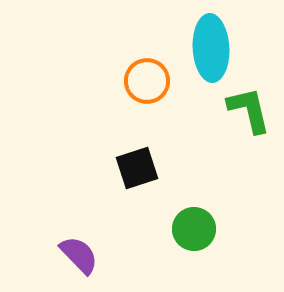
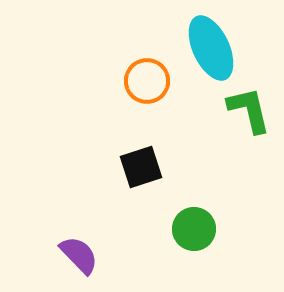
cyan ellipse: rotated 22 degrees counterclockwise
black square: moved 4 px right, 1 px up
